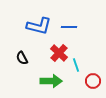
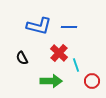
red circle: moved 1 px left
